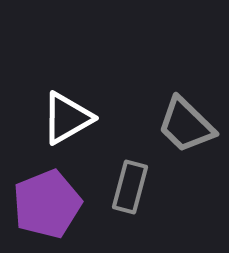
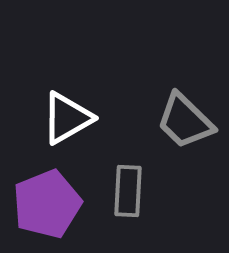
gray trapezoid: moved 1 px left, 4 px up
gray rectangle: moved 2 px left, 4 px down; rotated 12 degrees counterclockwise
